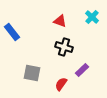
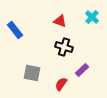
blue rectangle: moved 3 px right, 2 px up
